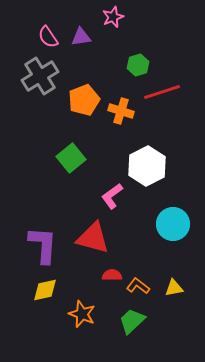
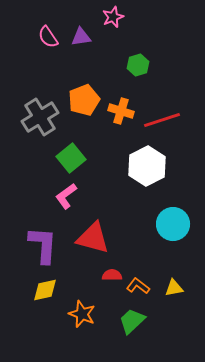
gray cross: moved 41 px down
red line: moved 28 px down
pink L-shape: moved 46 px left
